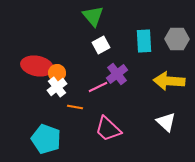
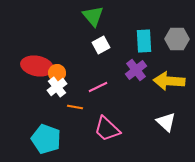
purple cross: moved 19 px right, 4 px up
pink trapezoid: moved 1 px left
